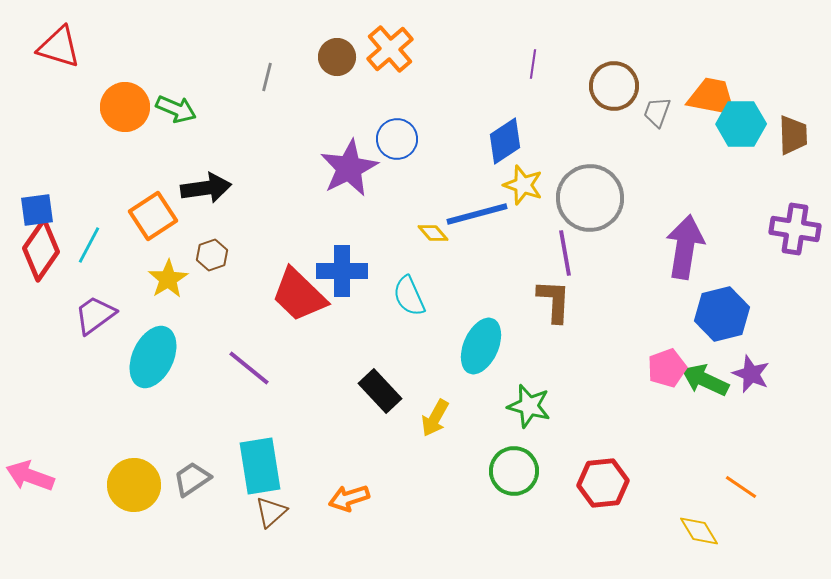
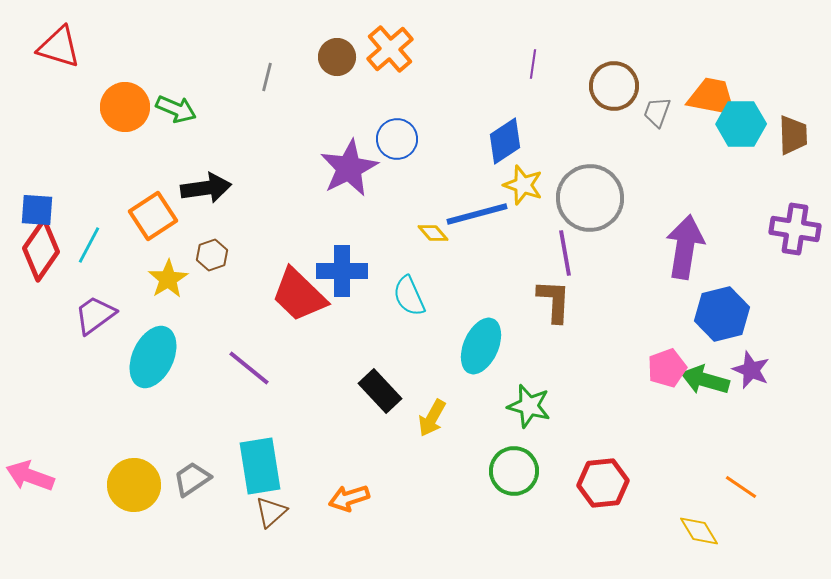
blue square at (37, 210): rotated 12 degrees clockwise
purple star at (751, 374): moved 4 px up
green arrow at (705, 380): rotated 9 degrees counterclockwise
yellow arrow at (435, 418): moved 3 px left
